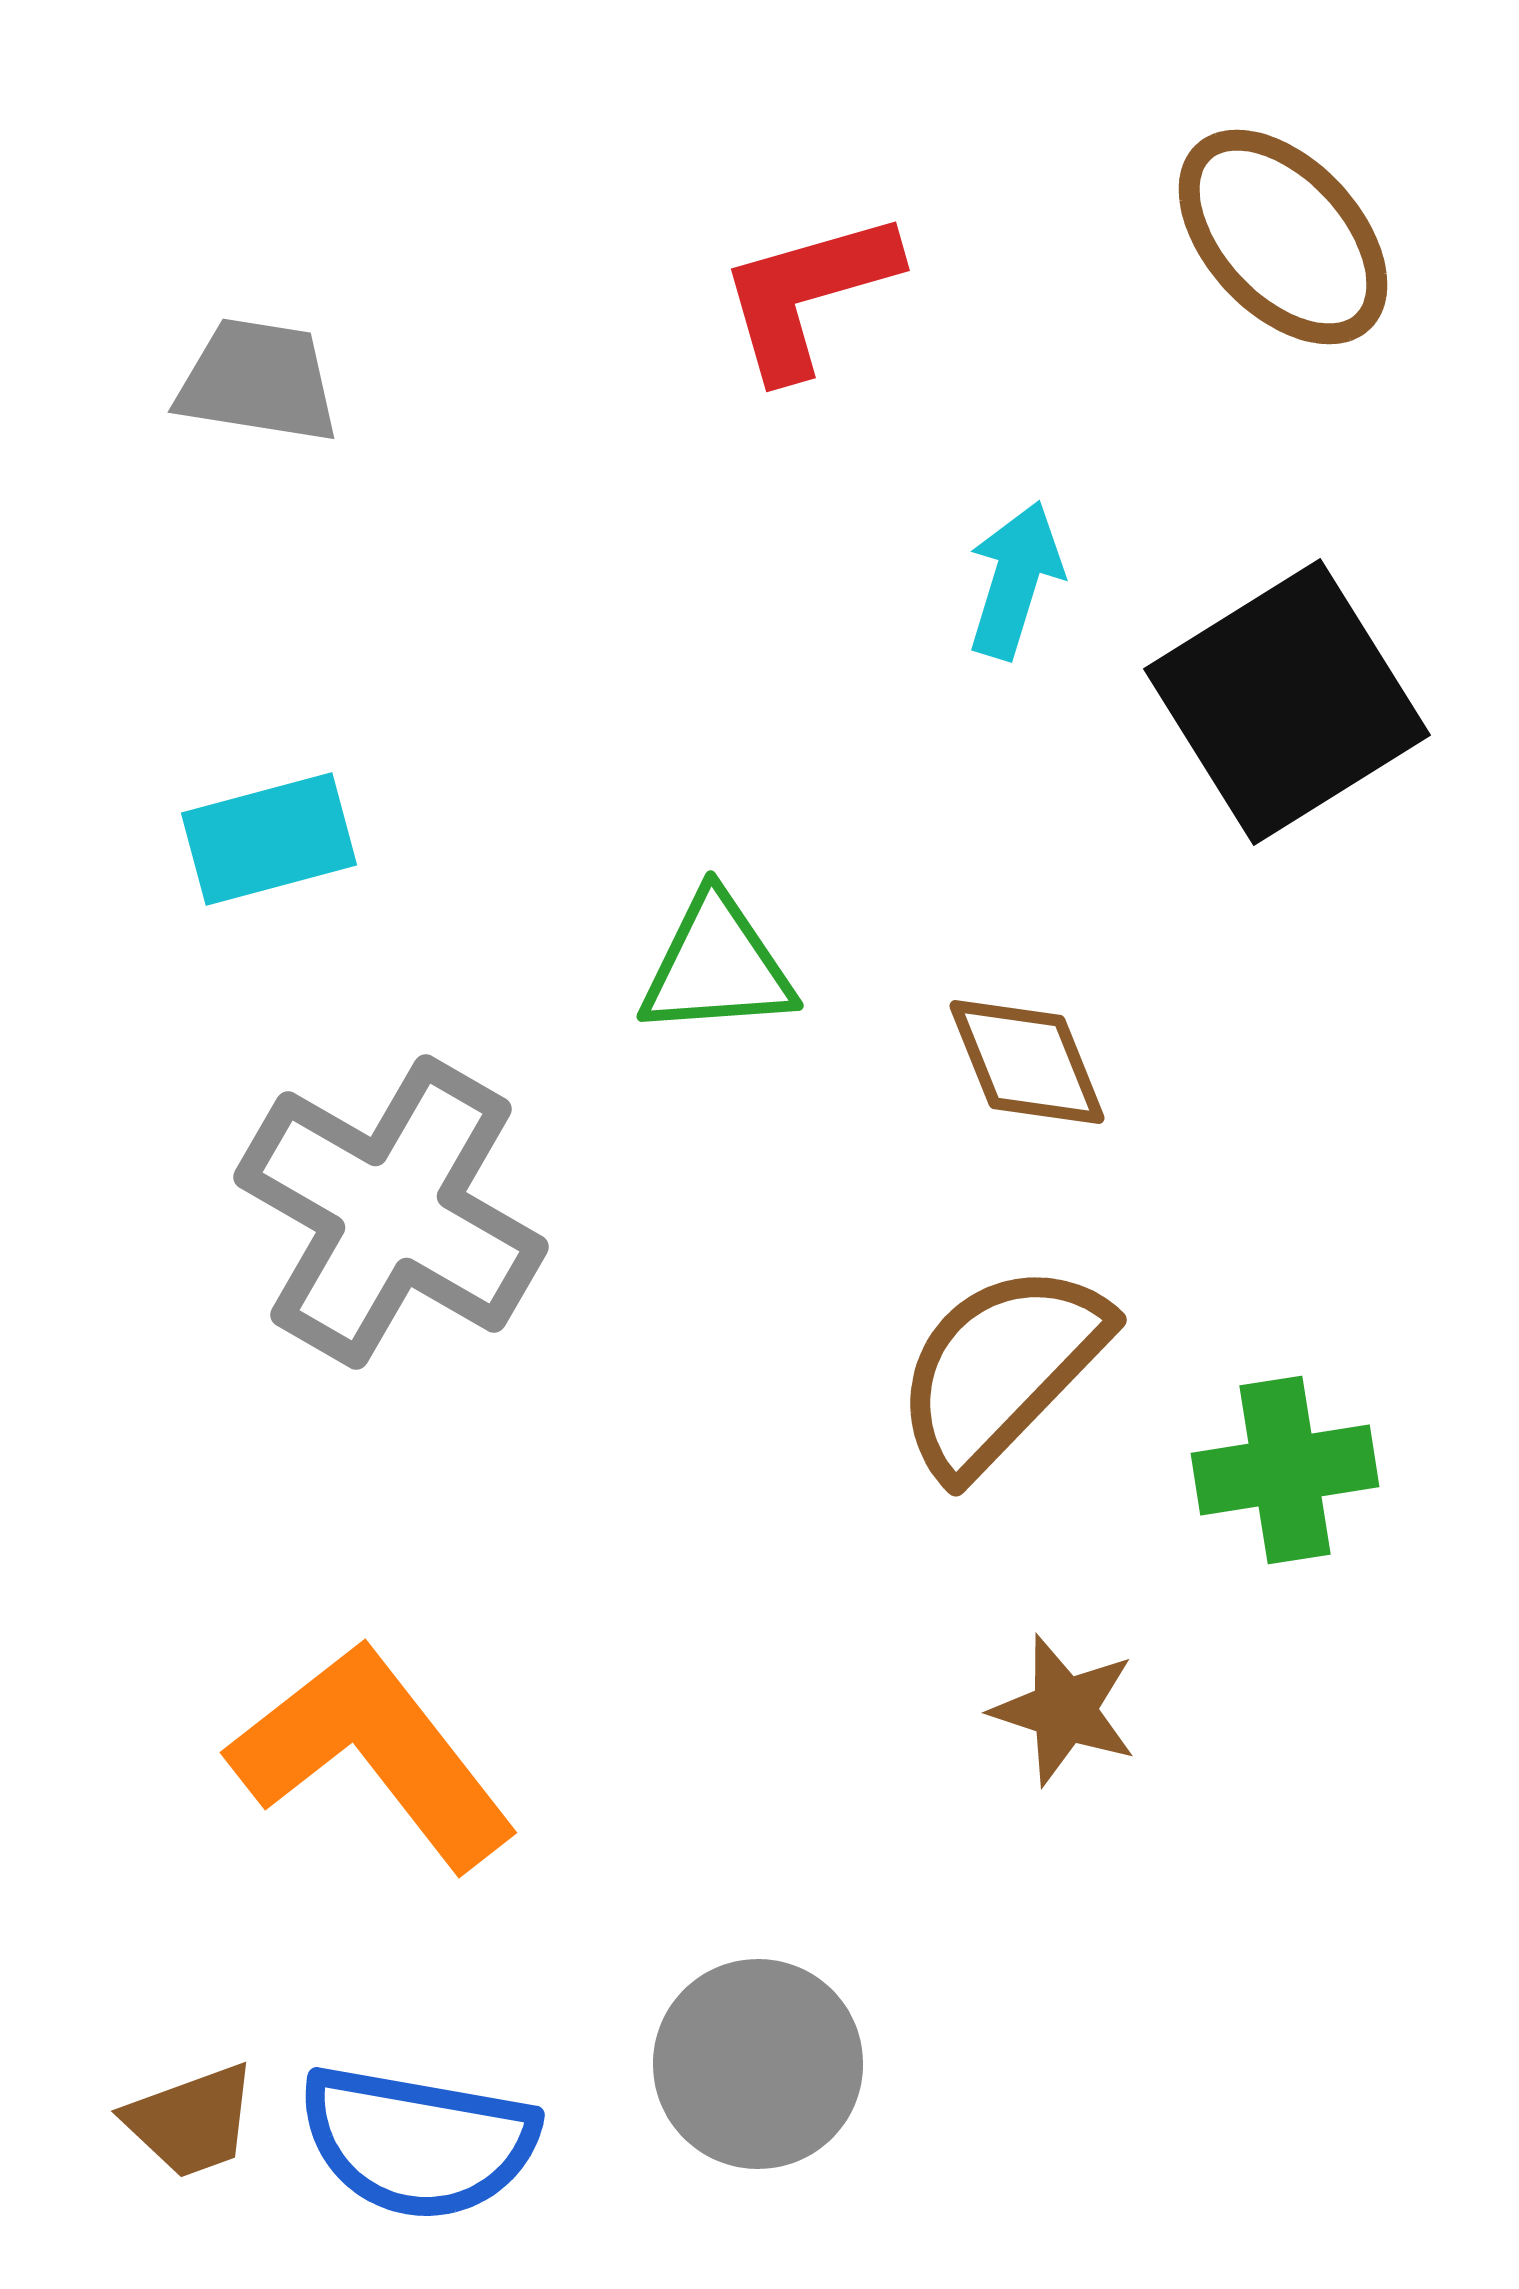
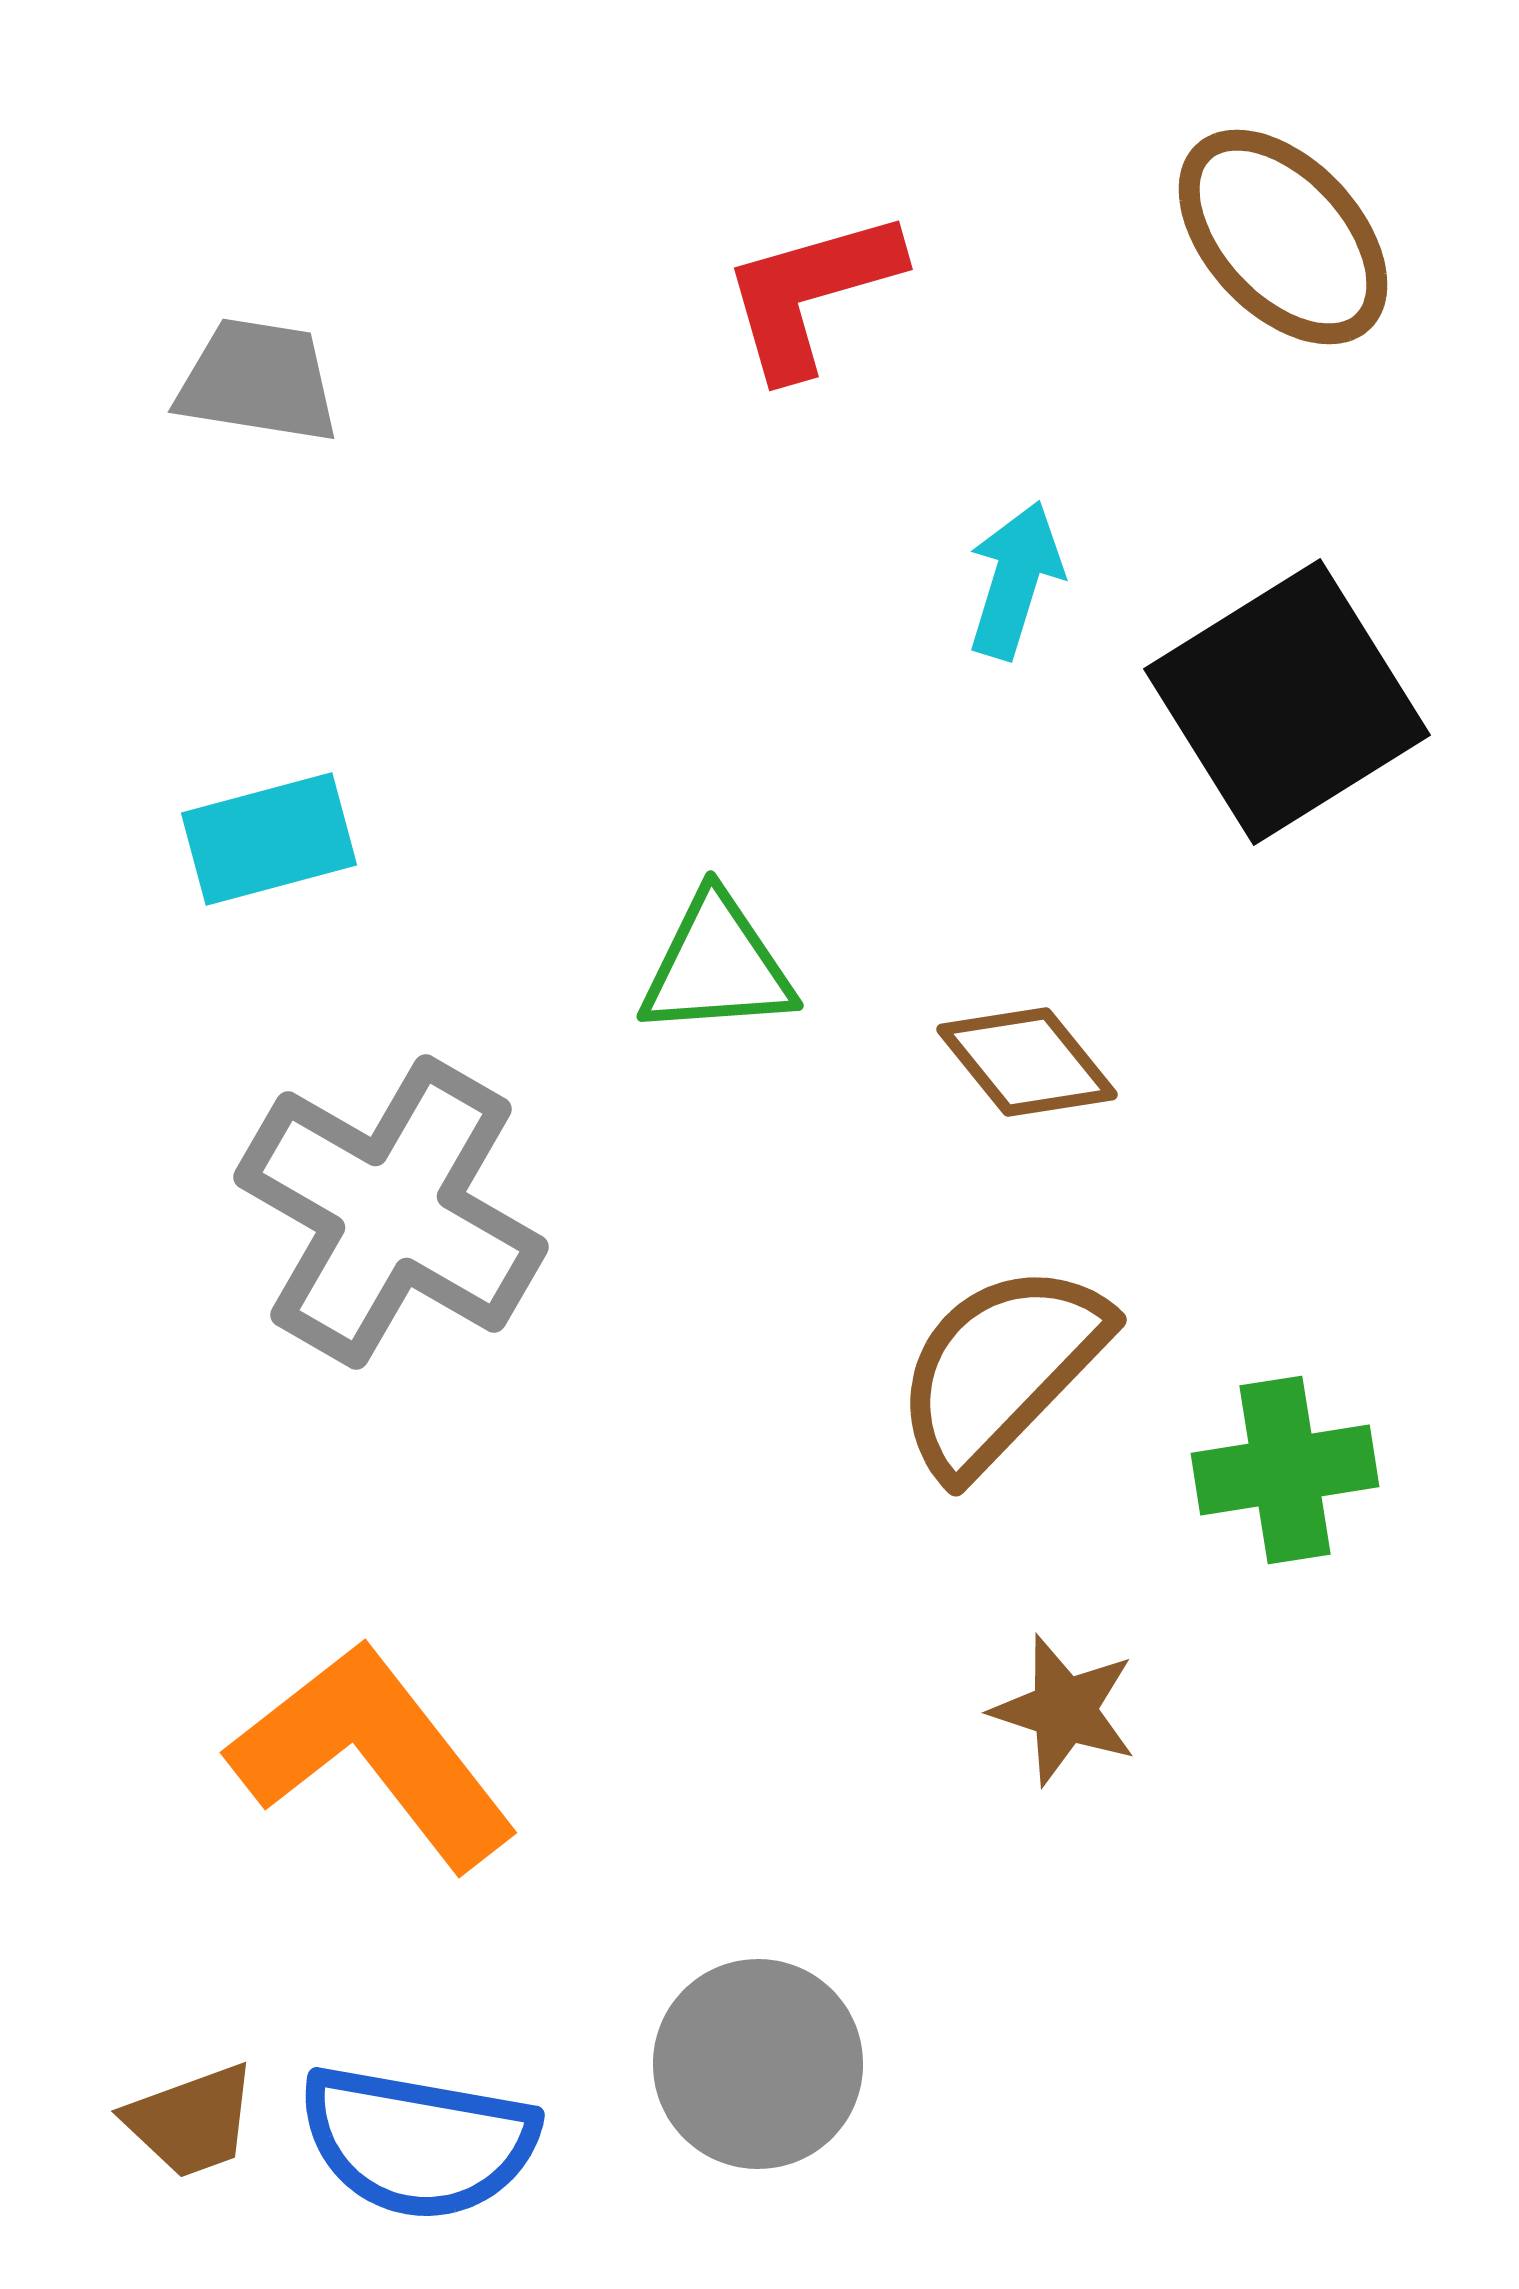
red L-shape: moved 3 px right, 1 px up
brown diamond: rotated 17 degrees counterclockwise
